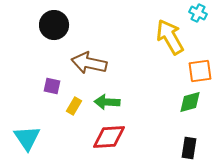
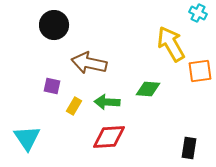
yellow arrow: moved 1 px right, 7 px down
green diamond: moved 42 px left, 13 px up; rotated 20 degrees clockwise
